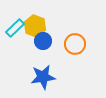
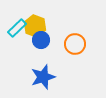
cyan rectangle: moved 2 px right
blue circle: moved 2 px left, 1 px up
blue star: rotated 10 degrees counterclockwise
